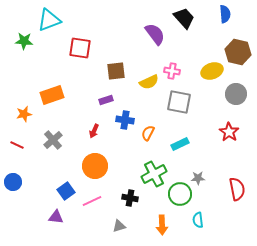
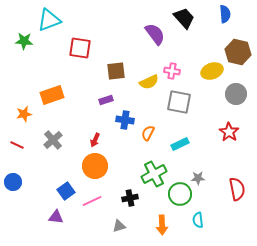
red arrow: moved 1 px right, 9 px down
black cross: rotated 21 degrees counterclockwise
